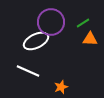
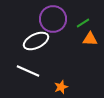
purple circle: moved 2 px right, 3 px up
